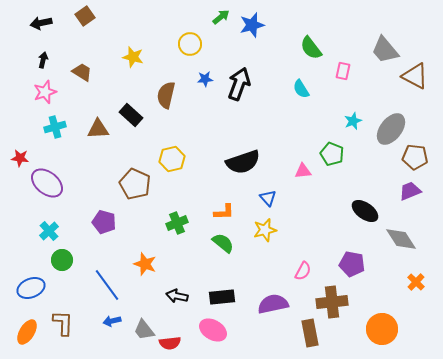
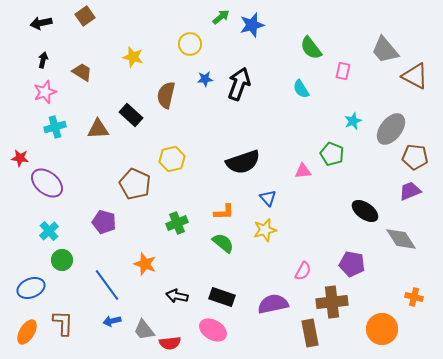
orange cross at (416, 282): moved 2 px left, 15 px down; rotated 30 degrees counterclockwise
black rectangle at (222, 297): rotated 25 degrees clockwise
